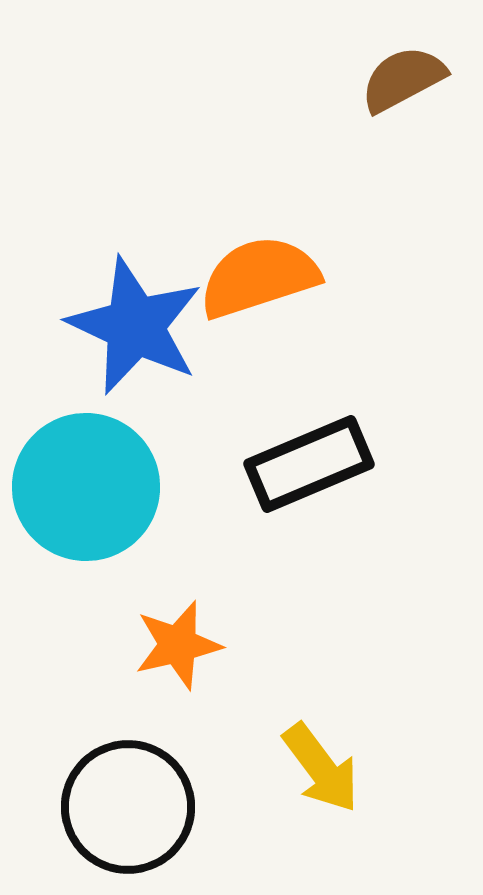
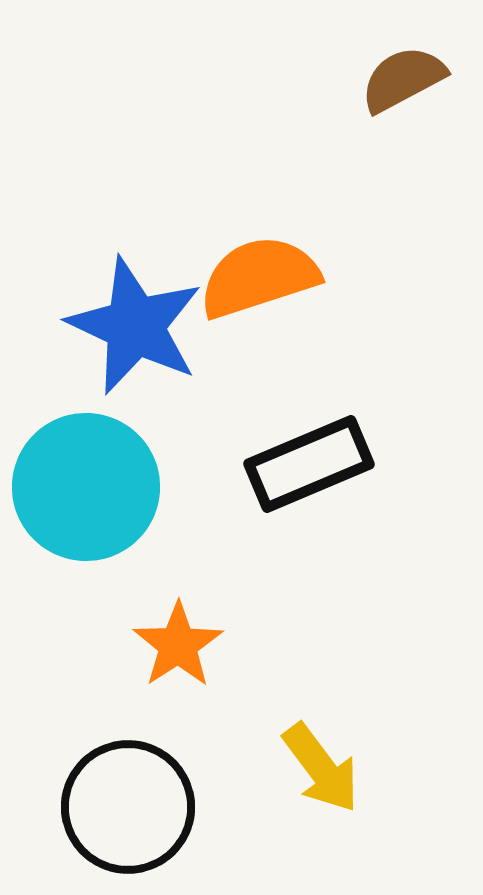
orange star: rotated 20 degrees counterclockwise
